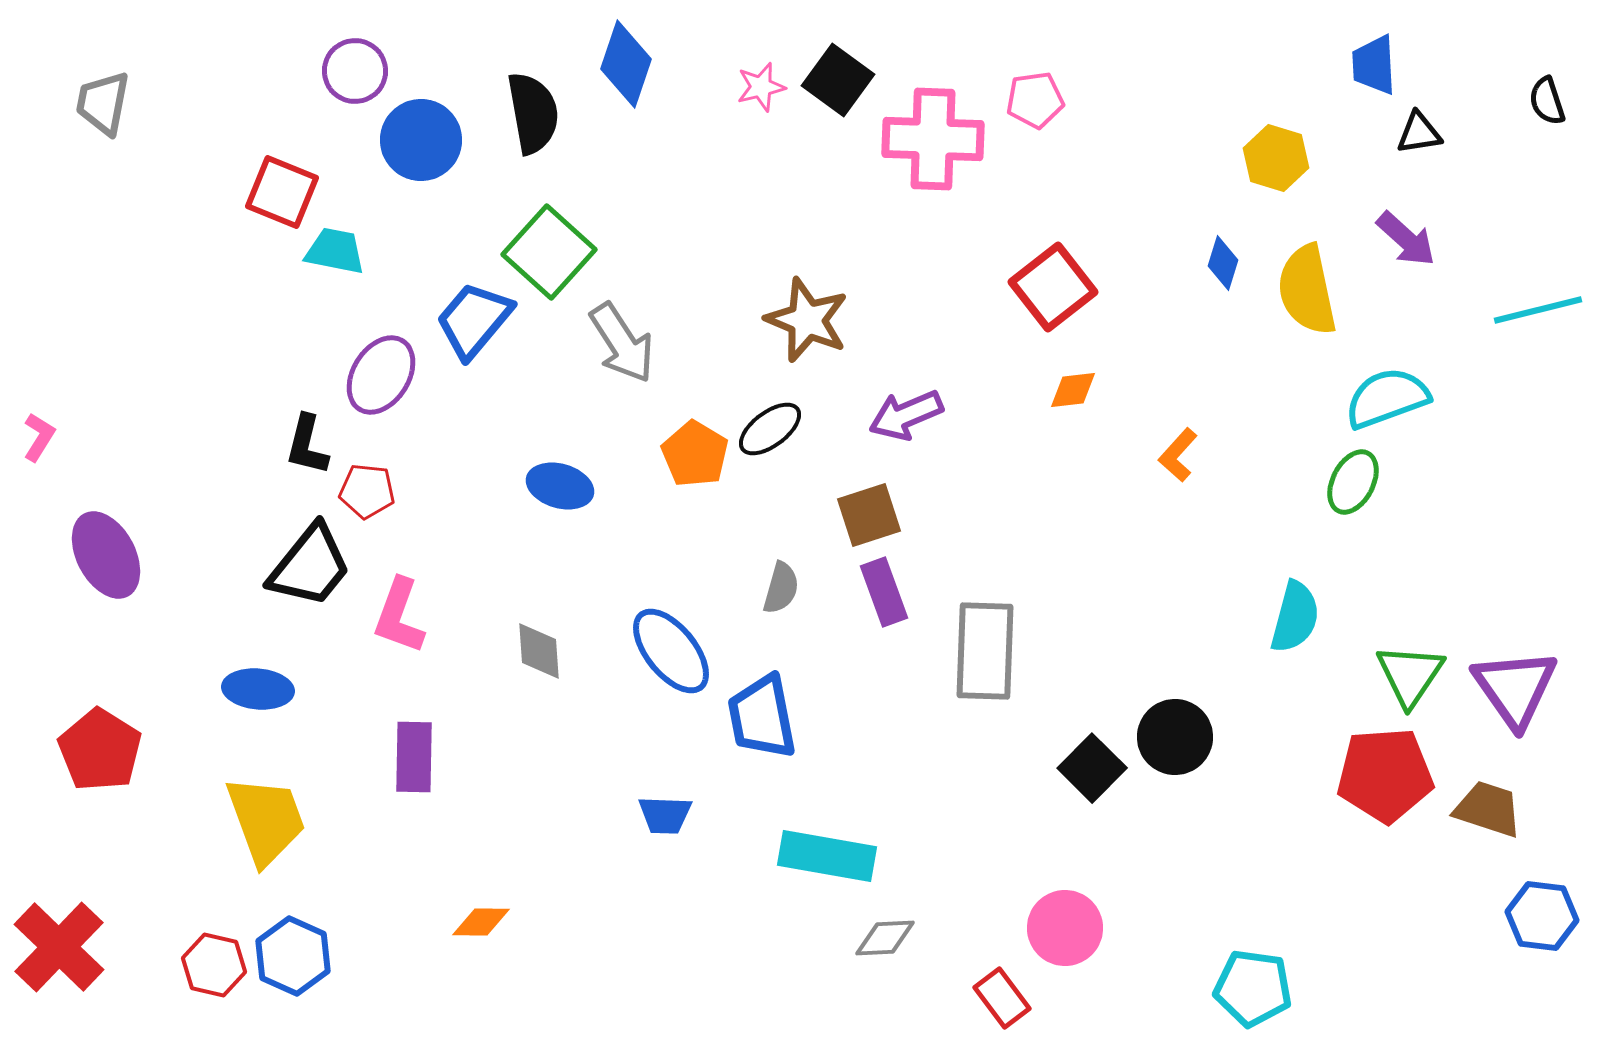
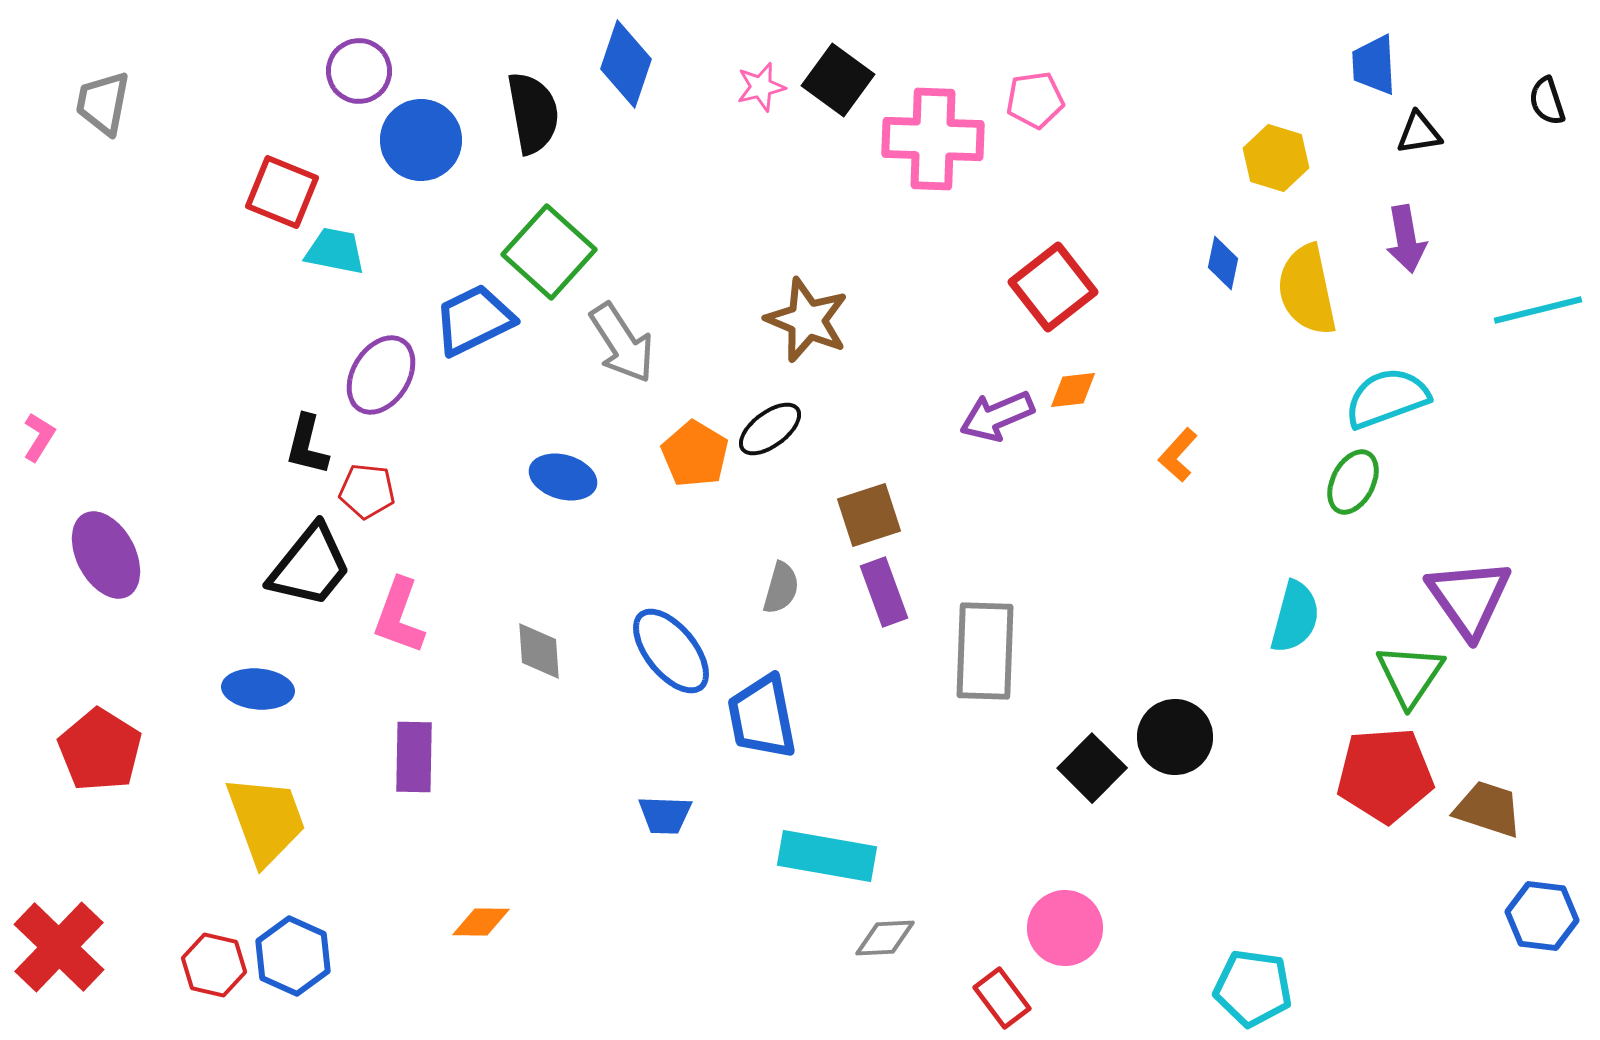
purple circle at (355, 71): moved 4 px right
purple arrow at (1406, 239): rotated 38 degrees clockwise
blue diamond at (1223, 263): rotated 6 degrees counterclockwise
blue trapezoid at (474, 320): rotated 24 degrees clockwise
purple arrow at (906, 415): moved 91 px right, 1 px down
blue ellipse at (560, 486): moved 3 px right, 9 px up
purple triangle at (1515, 688): moved 46 px left, 90 px up
